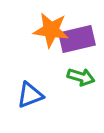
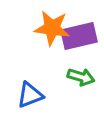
orange star: moved 1 px right, 2 px up
purple rectangle: moved 2 px right, 3 px up
